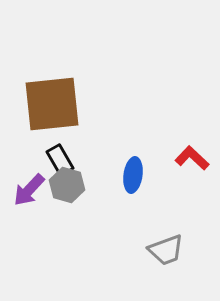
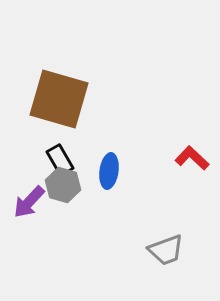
brown square: moved 7 px right, 5 px up; rotated 22 degrees clockwise
blue ellipse: moved 24 px left, 4 px up
gray hexagon: moved 4 px left
purple arrow: moved 12 px down
